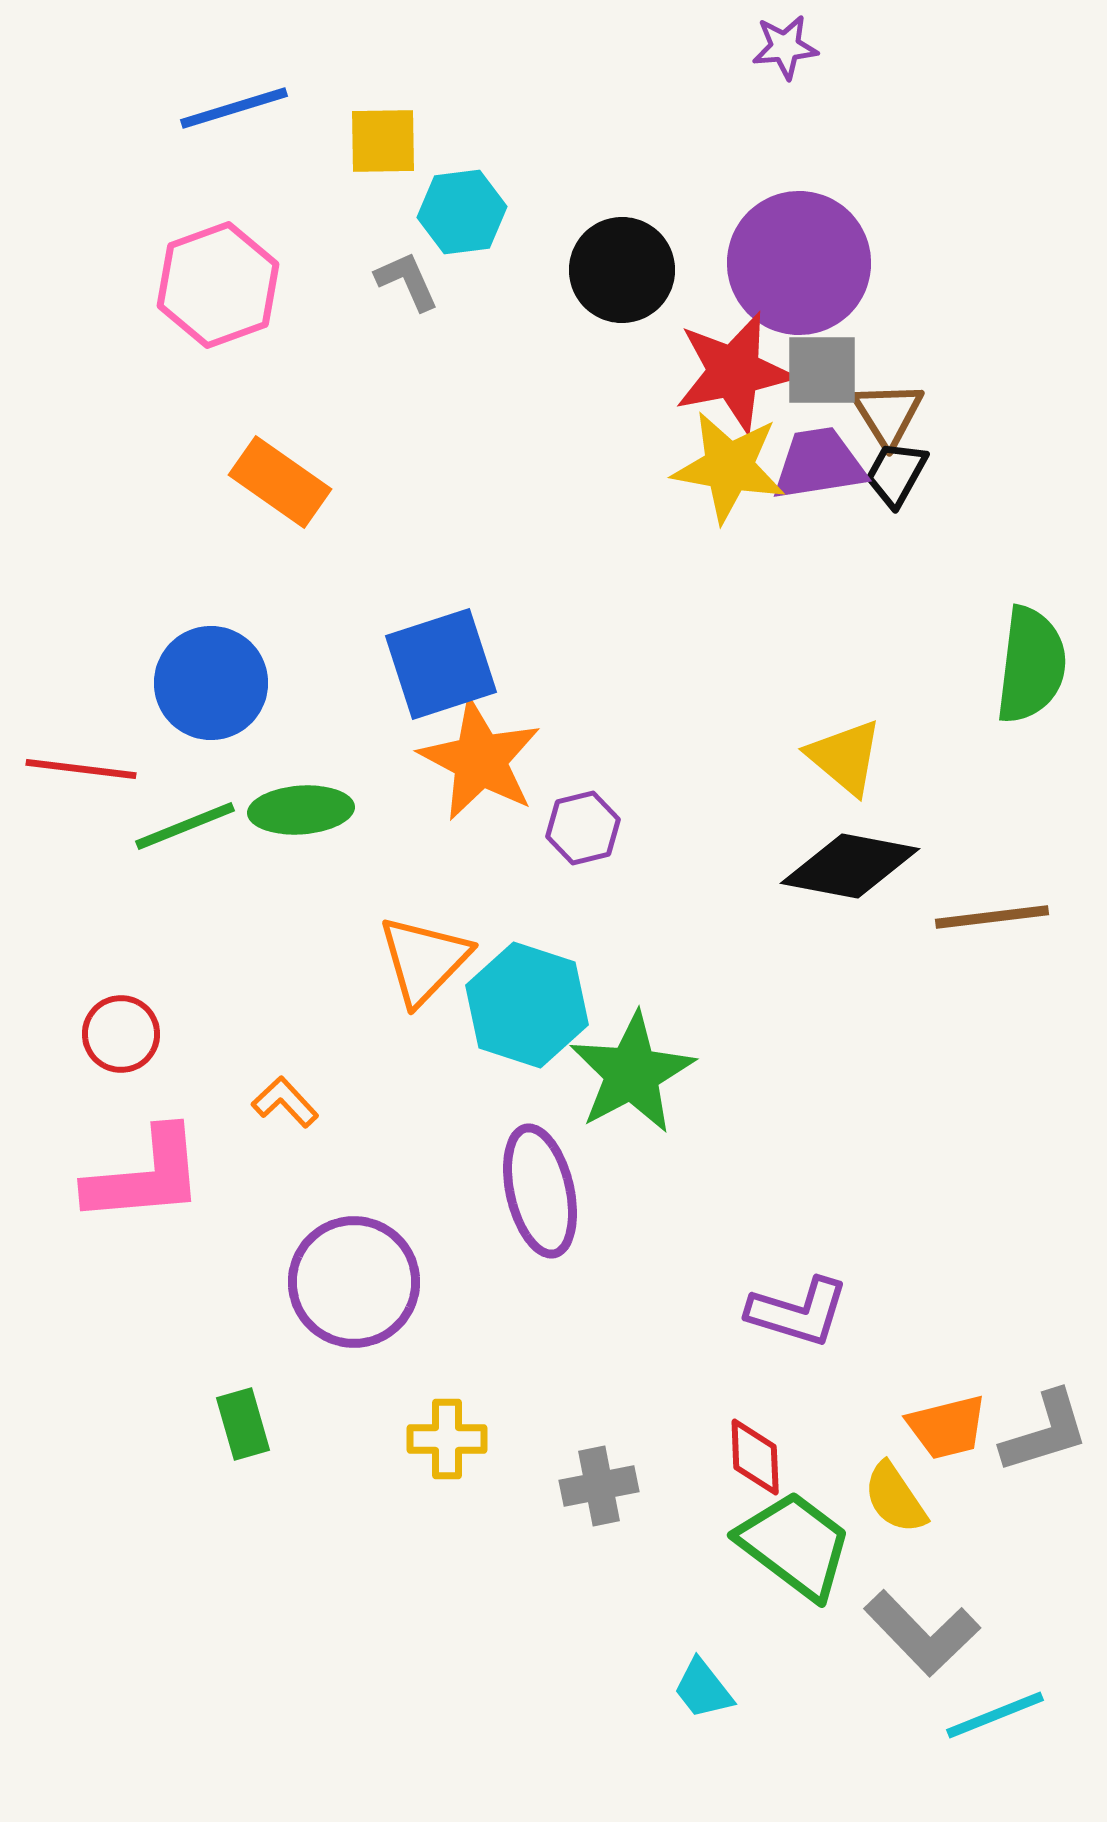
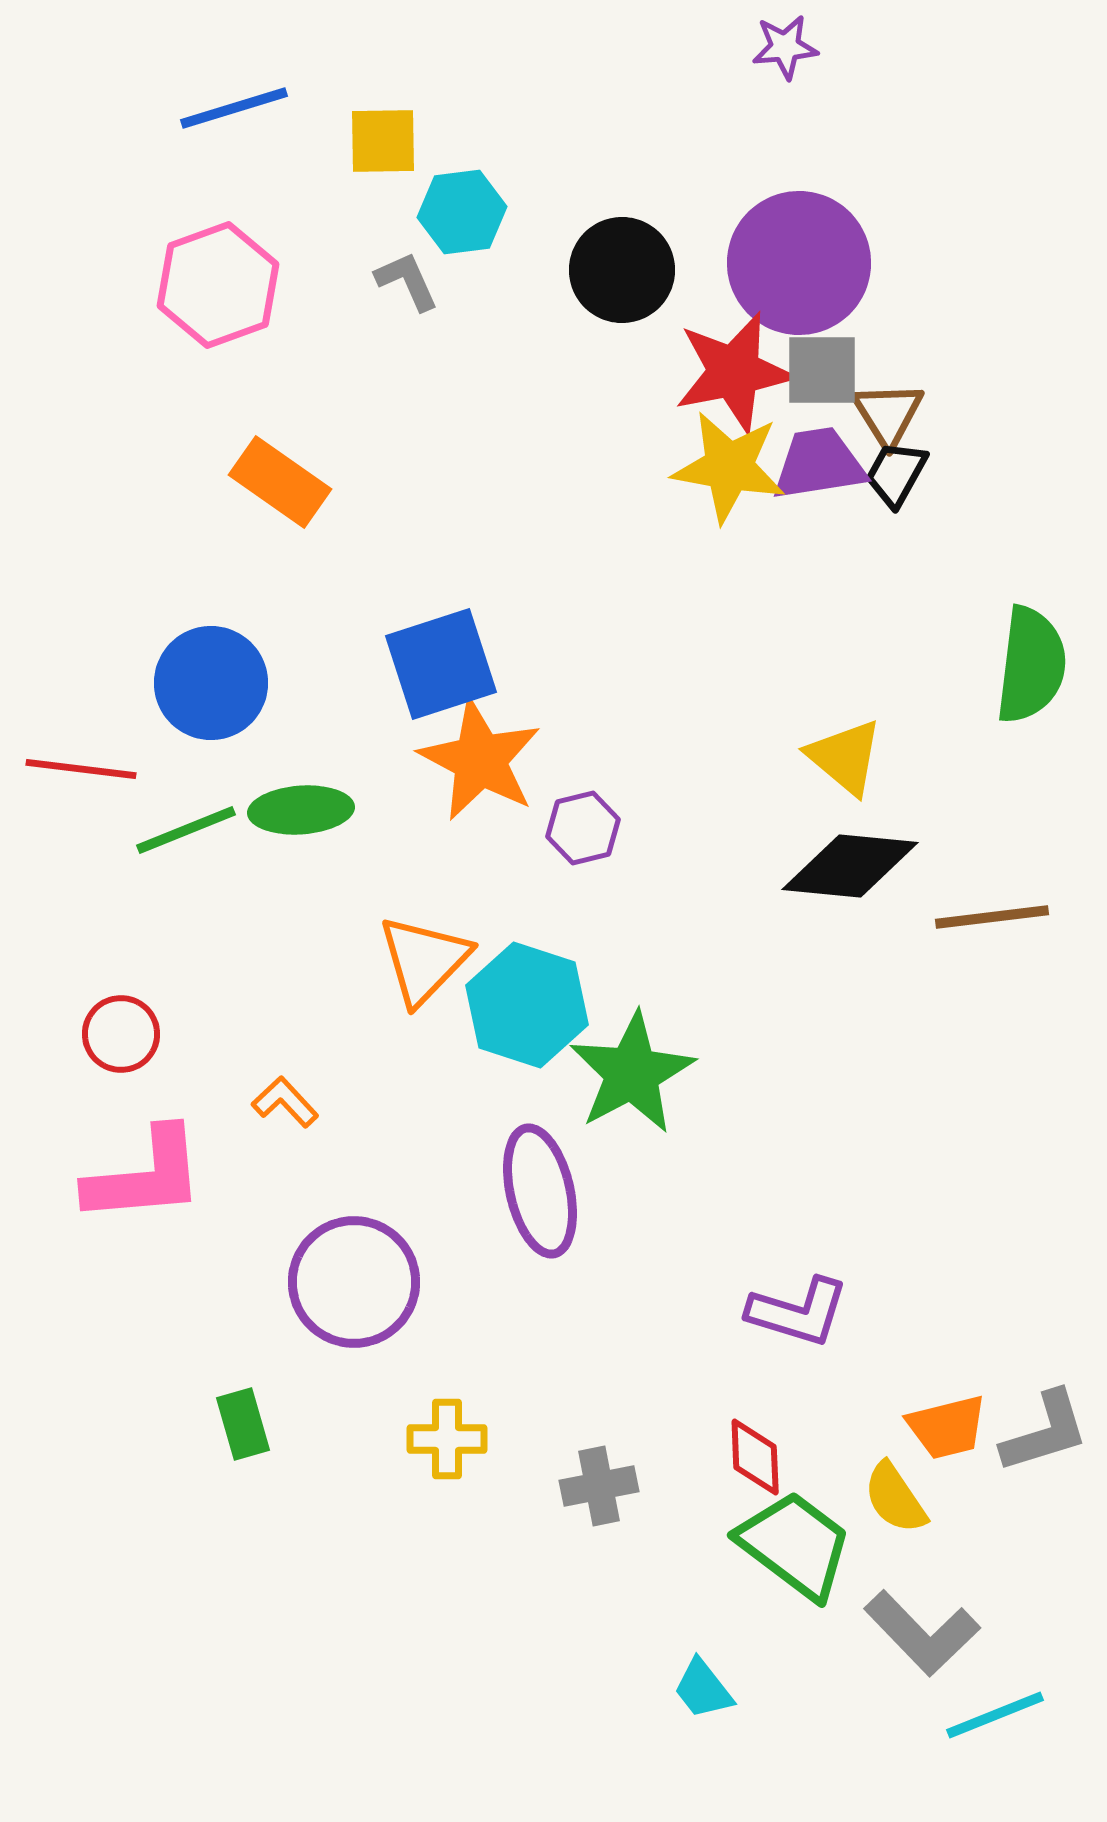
green line at (185, 826): moved 1 px right, 4 px down
black diamond at (850, 866): rotated 5 degrees counterclockwise
